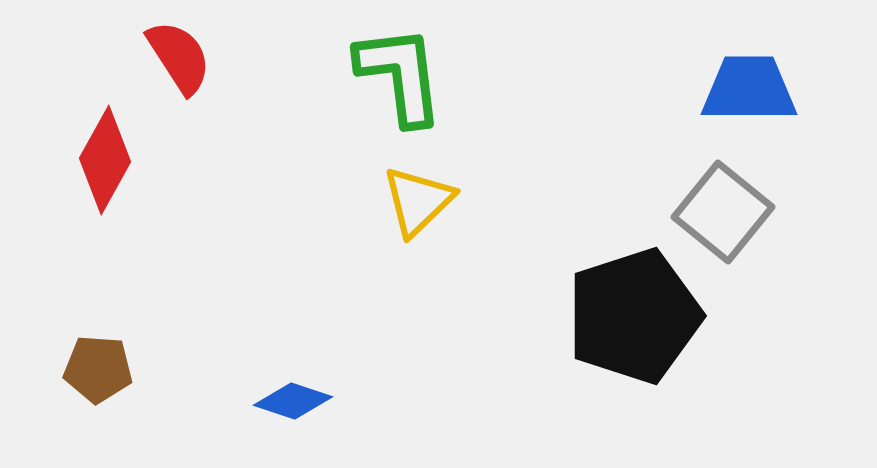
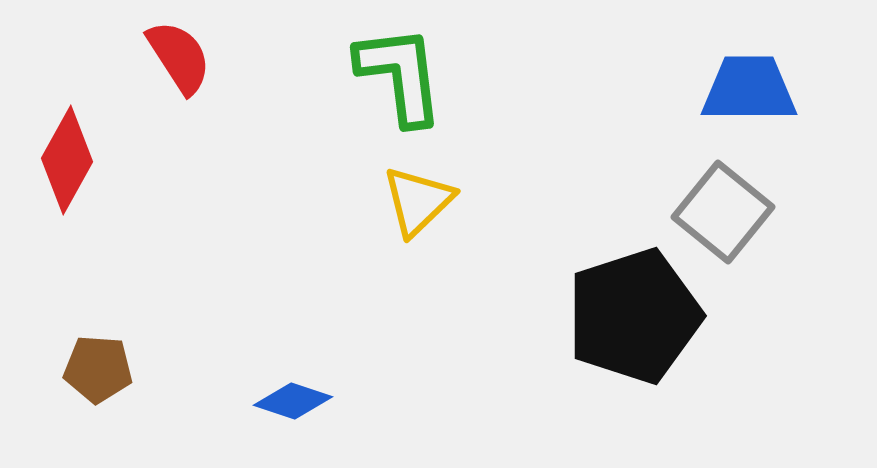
red diamond: moved 38 px left
